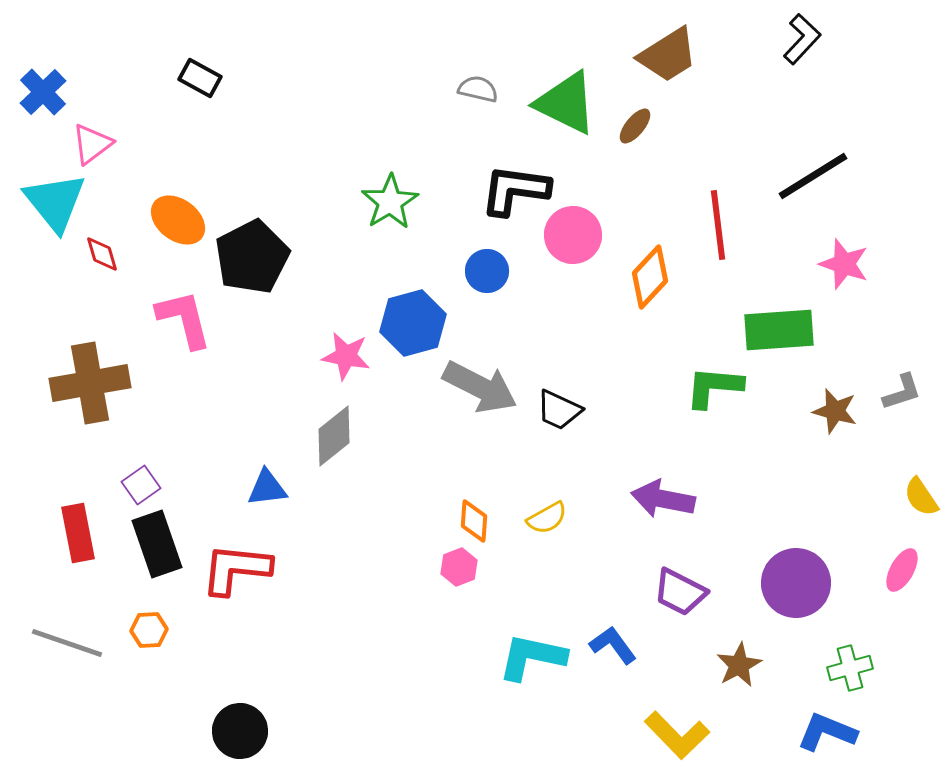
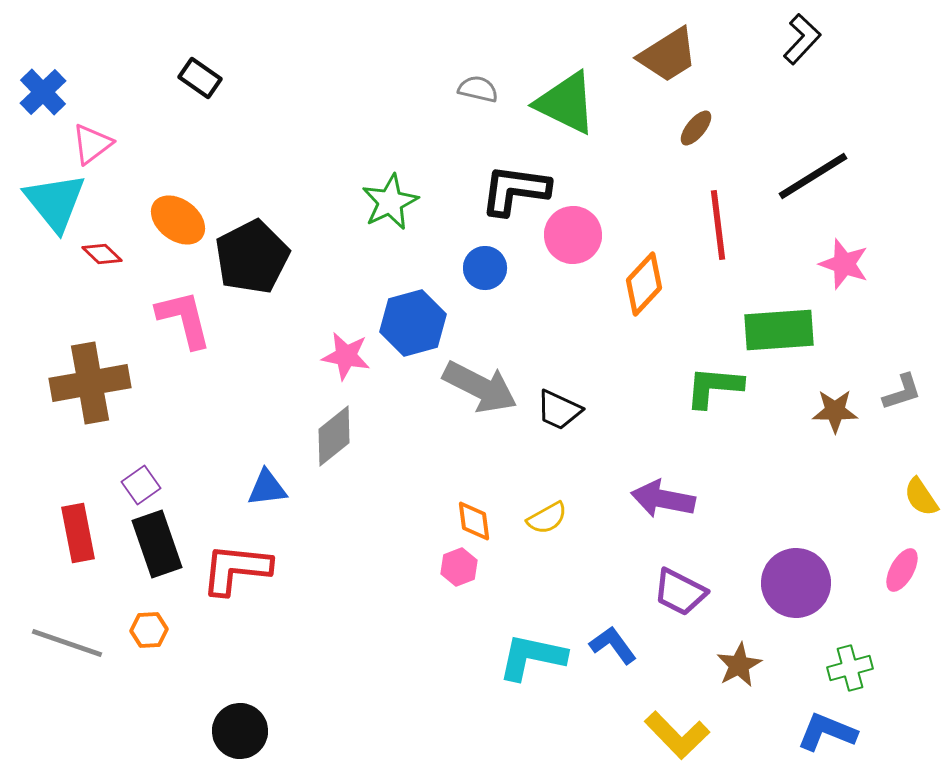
black rectangle at (200, 78): rotated 6 degrees clockwise
brown ellipse at (635, 126): moved 61 px right, 2 px down
green star at (390, 202): rotated 6 degrees clockwise
red diamond at (102, 254): rotated 30 degrees counterclockwise
blue circle at (487, 271): moved 2 px left, 3 px up
orange diamond at (650, 277): moved 6 px left, 7 px down
brown star at (835, 411): rotated 15 degrees counterclockwise
orange diamond at (474, 521): rotated 12 degrees counterclockwise
